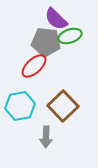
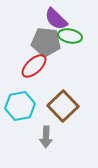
green ellipse: rotated 30 degrees clockwise
